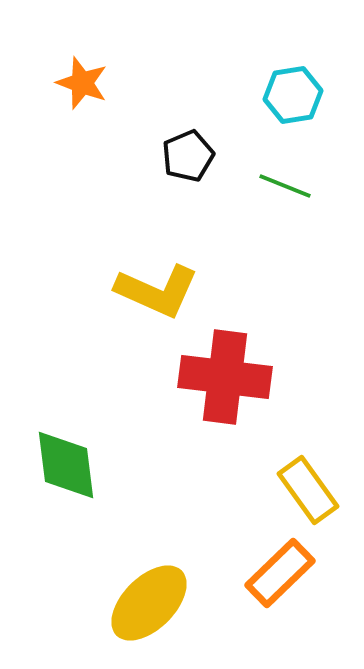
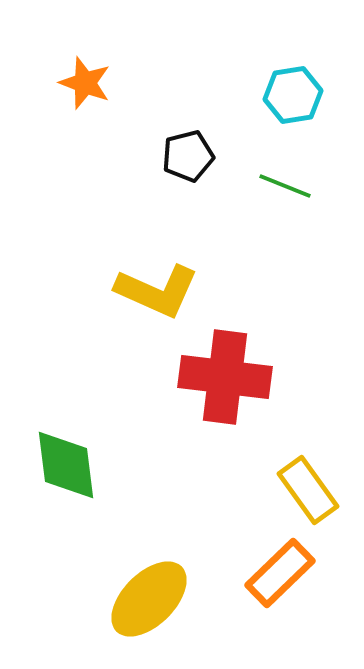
orange star: moved 3 px right
black pentagon: rotated 9 degrees clockwise
yellow ellipse: moved 4 px up
